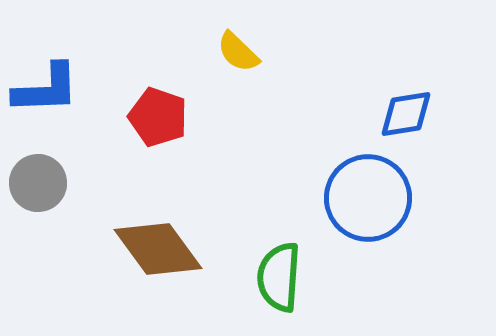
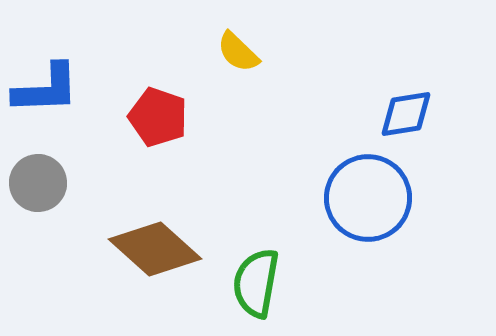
brown diamond: moved 3 px left; rotated 12 degrees counterclockwise
green semicircle: moved 23 px left, 6 px down; rotated 6 degrees clockwise
